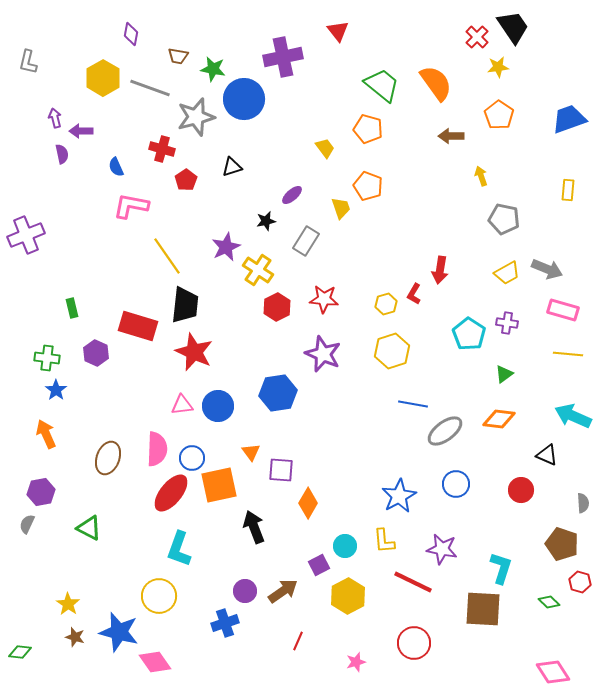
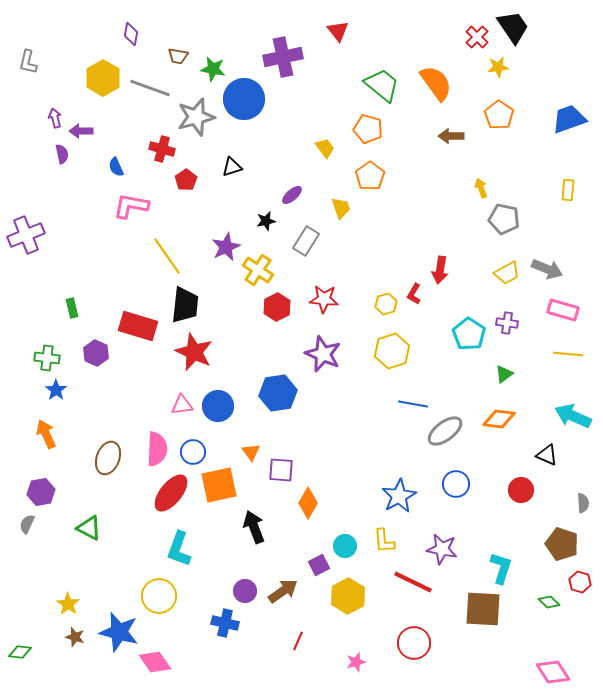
yellow arrow at (481, 176): moved 12 px down
orange pentagon at (368, 186): moved 2 px right, 10 px up; rotated 16 degrees clockwise
blue circle at (192, 458): moved 1 px right, 6 px up
blue cross at (225, 623): rotated 32 degrees clockwise
